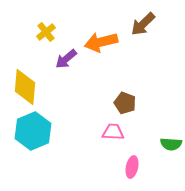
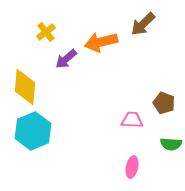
brown pentagon: moved 39 px right
pink trapezoid: moved 19 px right, 12 px up
